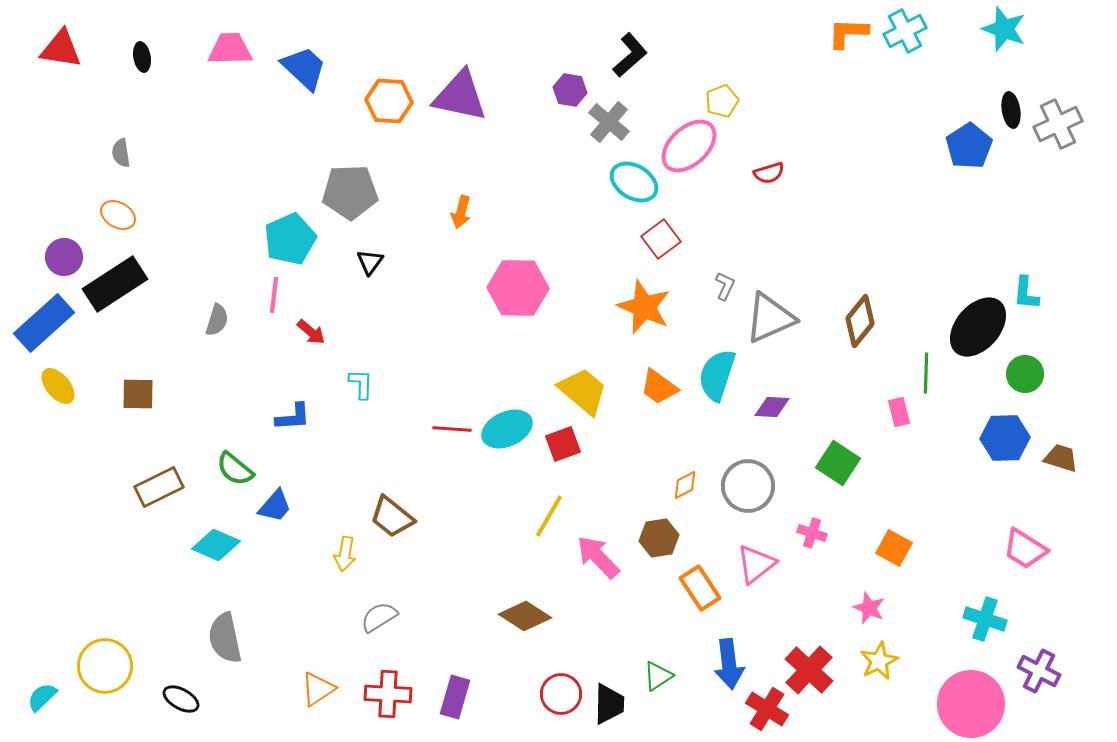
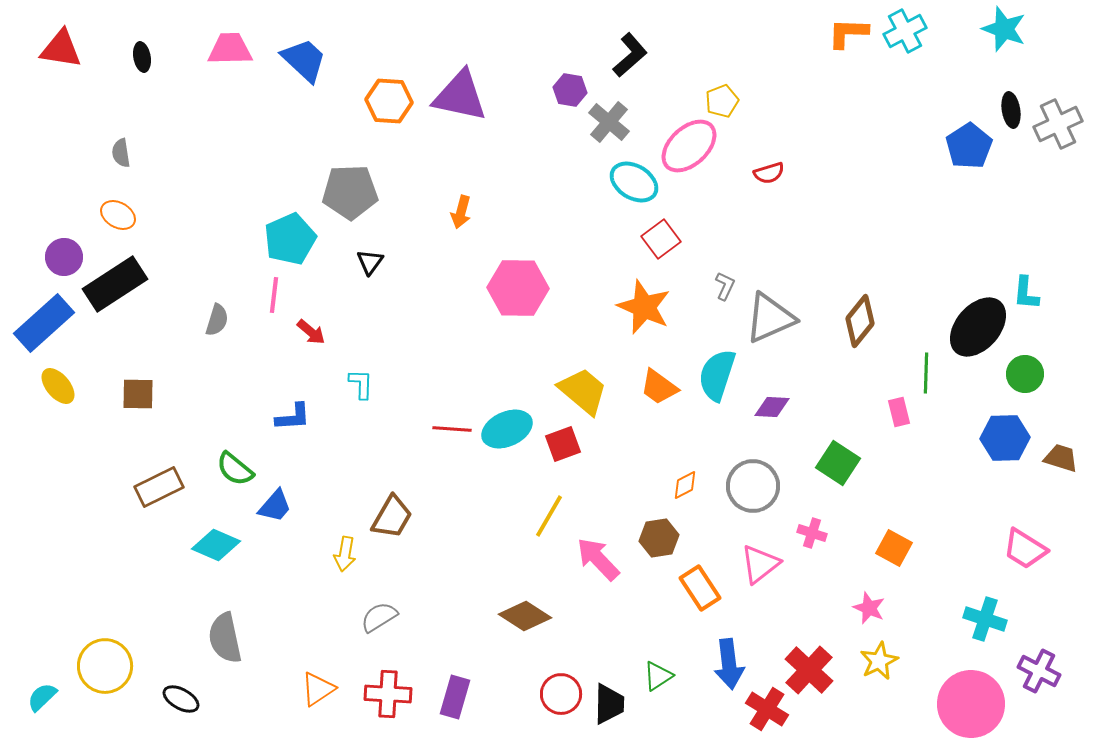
blue trapezoid at (304, 68): moved 8 px up
gray circle at (748, 486): moved 5 px right
brown trapezoid at (392, 517): rotated 99 degrees counterclockwise
pink arrow at (598, 557): moved 2 px down
pink triangle at (756, 564): moved 4 px right
